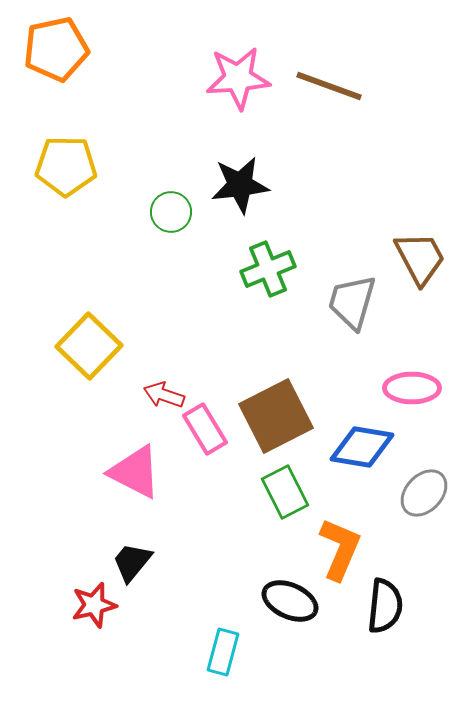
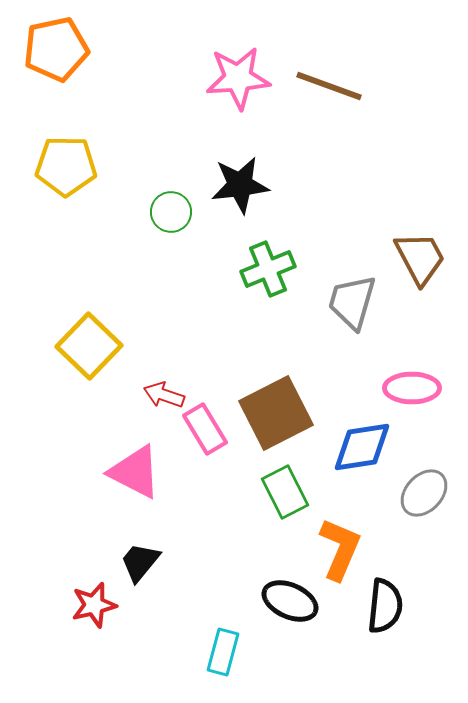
brown square: moved 3 px up
blue diamond: rotated 18 degrees counterclockwise
black trapezoid: moved 8 px right
